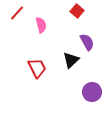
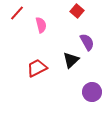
red trapezoid: rotated 90 degrees counterclockwise
